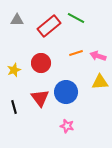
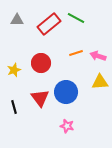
red rectangle: moved 2 px up
